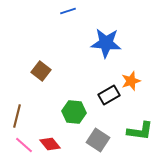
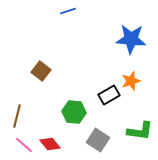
blue star: moved 25 px right, 4 px up
